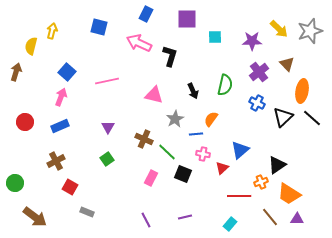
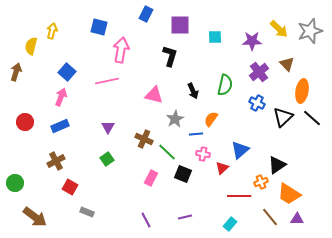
purple square at (187, 19): moved 7 px left, 6 px down
pink arrow at (139, 43): moved 18 px left, 7 px down; rotated 75 degrees clockwise
